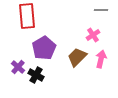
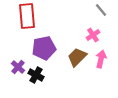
gray line: rotated 48 degrees clockwise
purple pentagon: rotated 20 degrees clockwise
